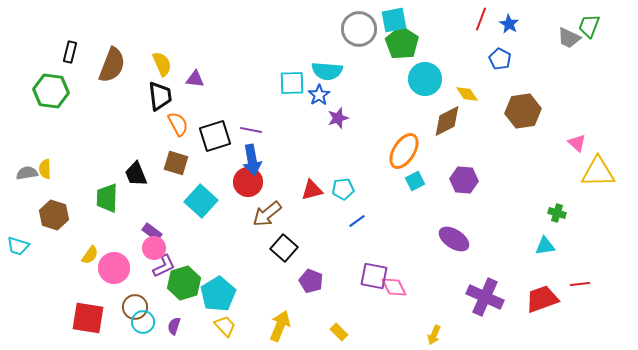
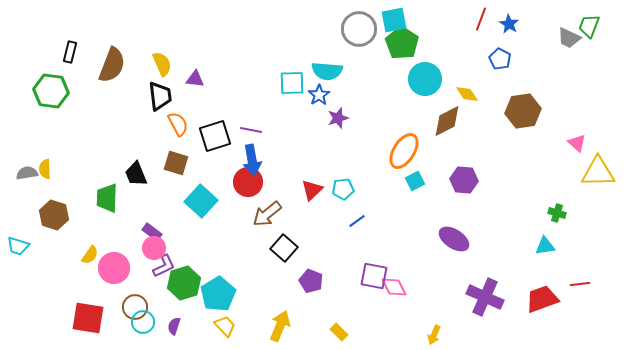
red triangle at (312, 190): rotated 30 degrees counterclockwise
